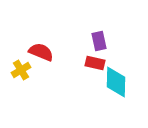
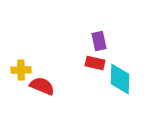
red semicircle: moved 1 px right, 34 px down
yellow cross: rotated 30 degrees clockwise
cyan diamond: moved 4 px right, 3 px up
